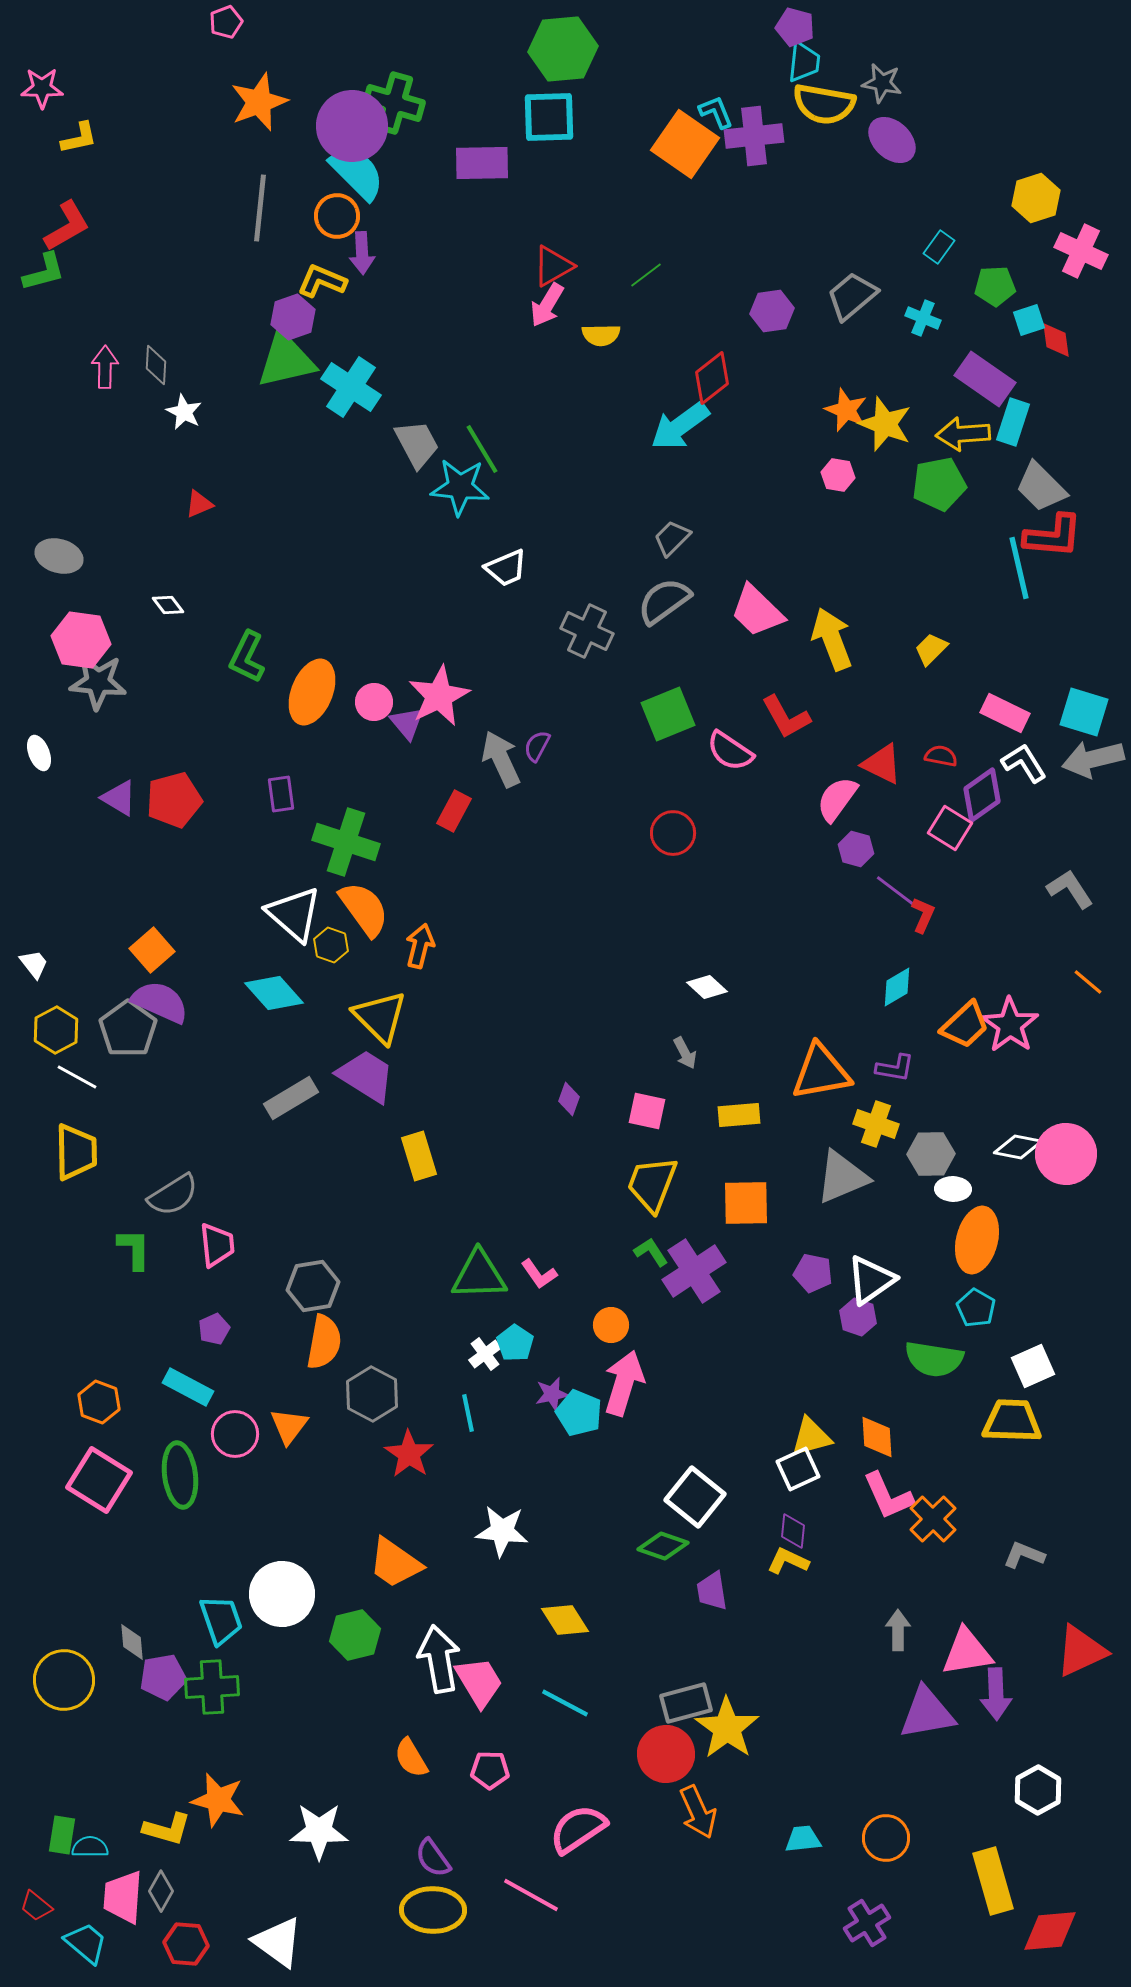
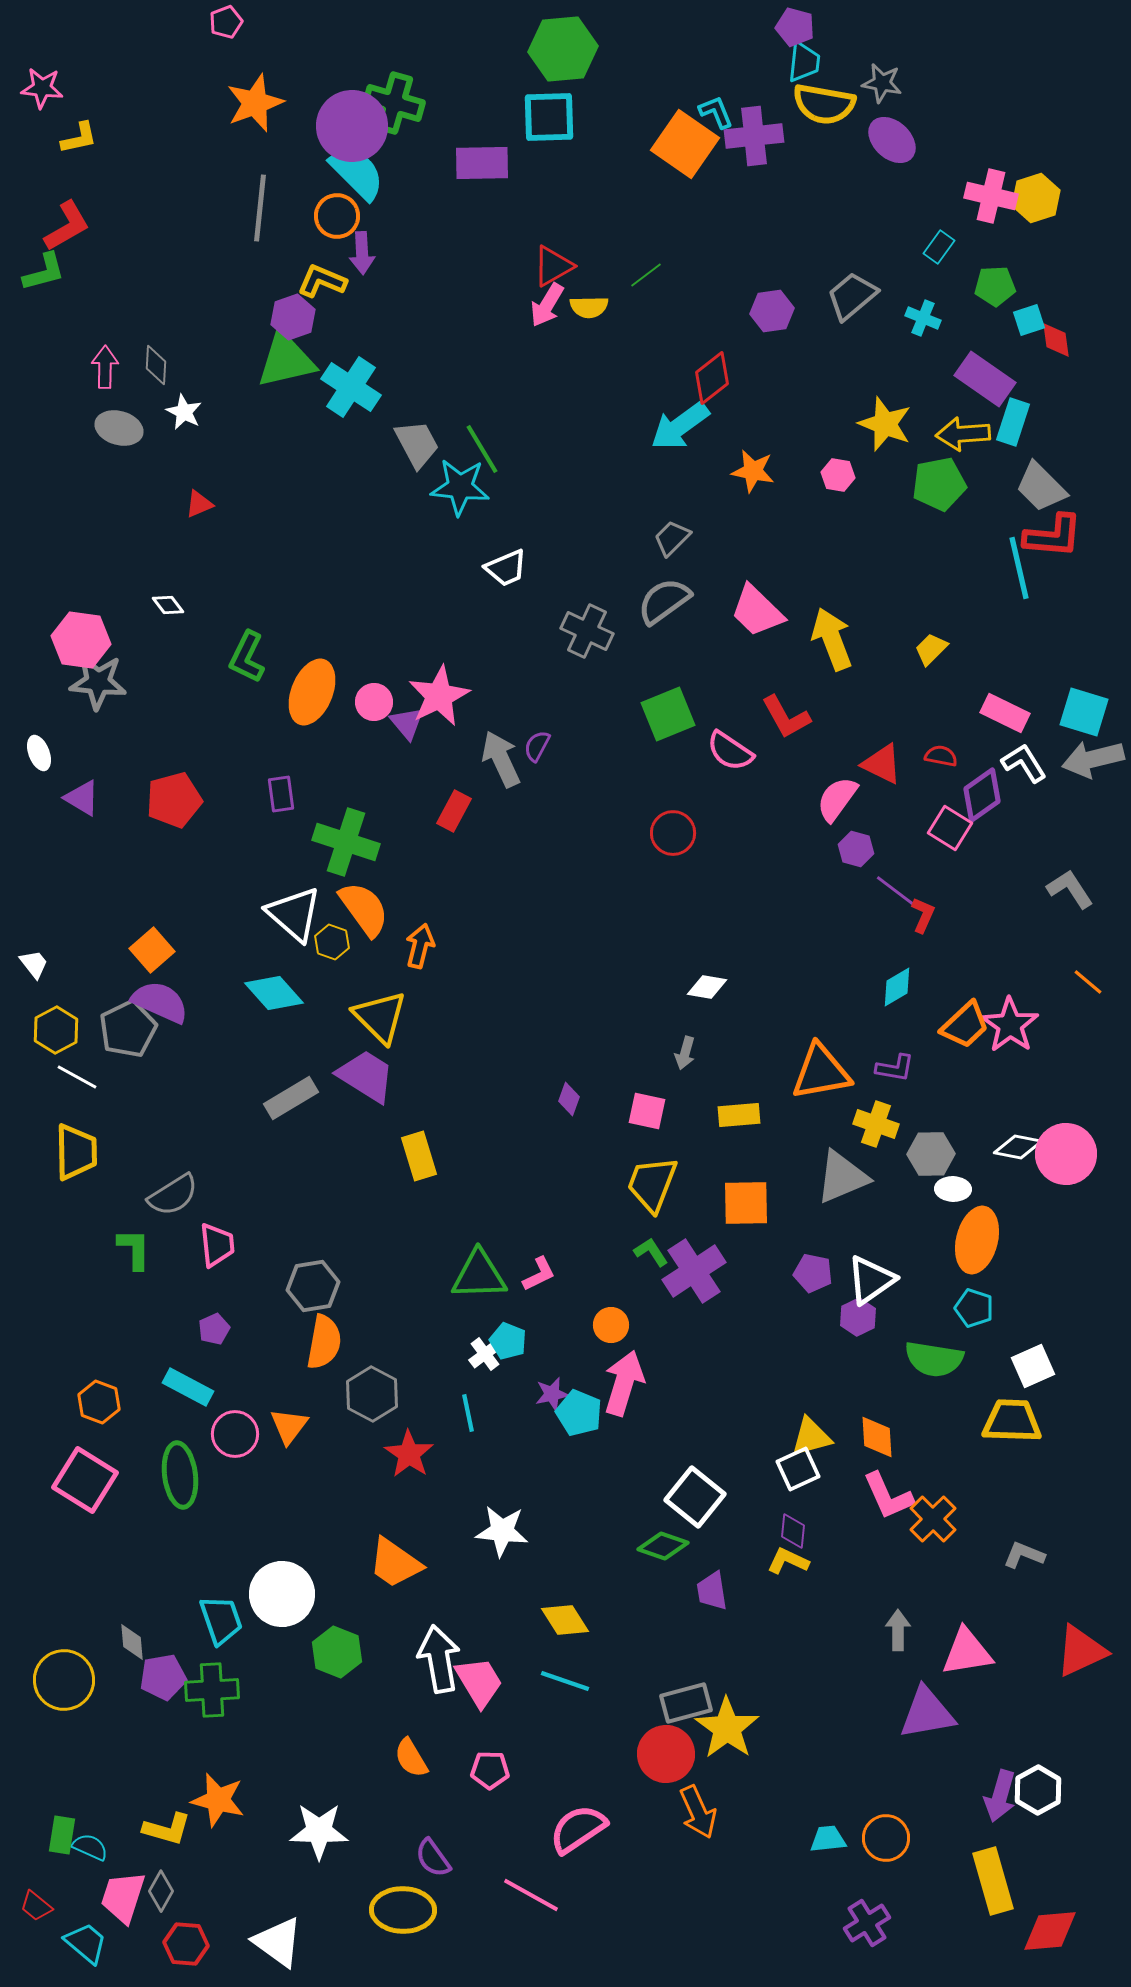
pink star at (42, 88): rotated 6 degrees clockwise
orange star at (259, 102): moved 4 px left, 1 px down
pink cross at (1081, 251): moved 90 px left, 55 px up; rotated 12 degrees counterclockwise
yellow semicircle at (601, 335): moved 12 px left, 28 px up
orange star at (846, 410): moved 93 px left, 61 px down; rotated 12 degrees counterclockwise
gray ellipse at (59, 556): moved 60 px right, 128 px up
purple triangle at (119, 798): moved 37 px left
yellow hexagon at (331, 945): moved 1 px right, 3 px up
white diamond at (707, 987): rotated 33 degrees counterclockwise
gray pentagon at (128, 1029): rotated 10 degrees clockwise
gray arrow at (685, 1053): rotated 44 degrees clockwise
pink L-shape at (539, 1274): rotated 81 degrees counterclockwise
cyan pentagon at (976, 1308): moved 2 px left; rotated 12 degrees counterclockwise
purple hexagon at (858, 1317): rotated 15 degrees clockwise
cyan pentagon at (515, 1343): moved 7 px left, 2 px up; rotated 12 degrees counterclockwise
pink square at (99, 1480): moved 14 px left
green hexagon at (355, 1635): moved 18 px left, 17 px down; rotated 24 degrees counterclockwise
green cross at (212, 1687): moved 3 px down
purple arrow at (996, 1694): moved 4 px right, 102 px down; rotated 18 degrees clockwise
cyan line at (565, 1703): moved 22 px up; rotated 9 degrees counterclockwise
cyan trapezoid at (803, 1839): moved 25 px right
cyan semicircle at (90, 1847): rotated 24 degrees clockwise
pink trapezoid at (123, 1897): rotated 14 degrees clockwise
yellow ellipse at (433, 1910): moved 30 px left
